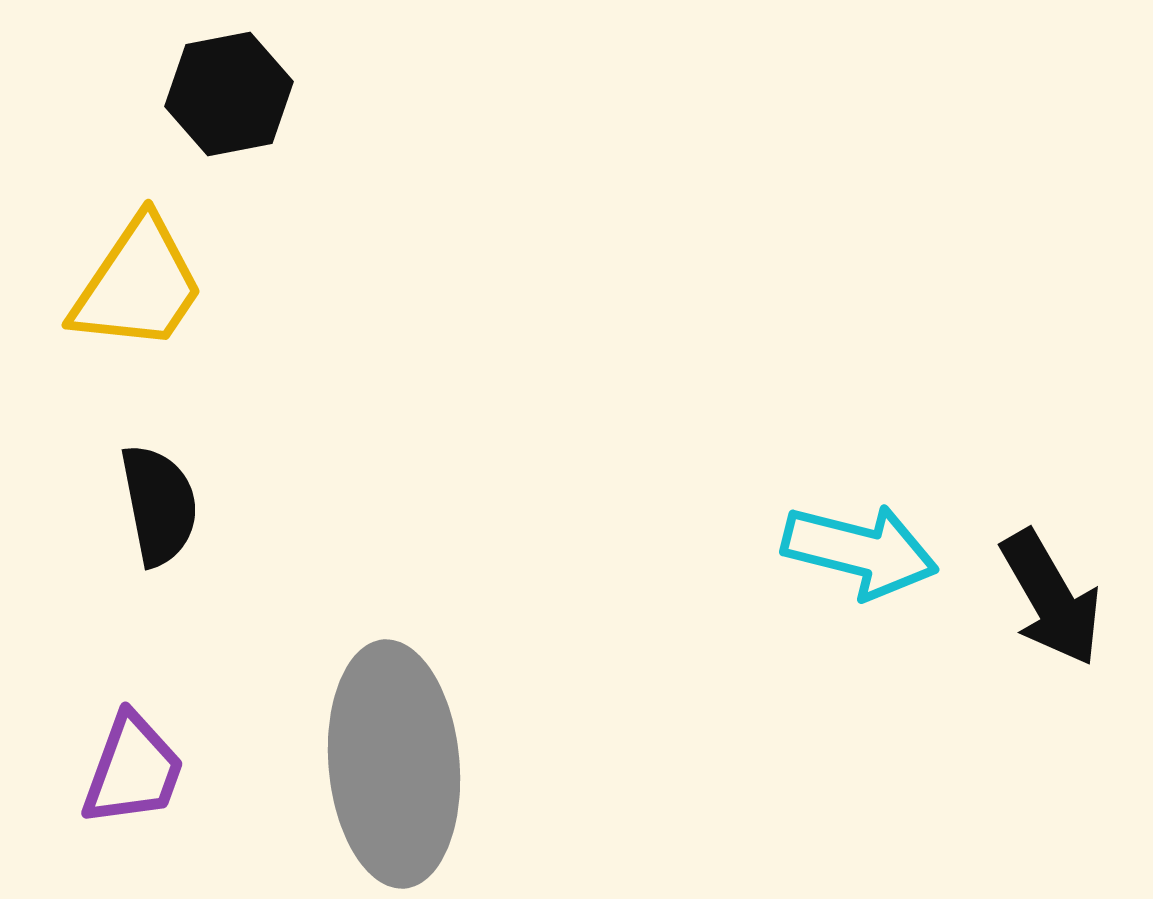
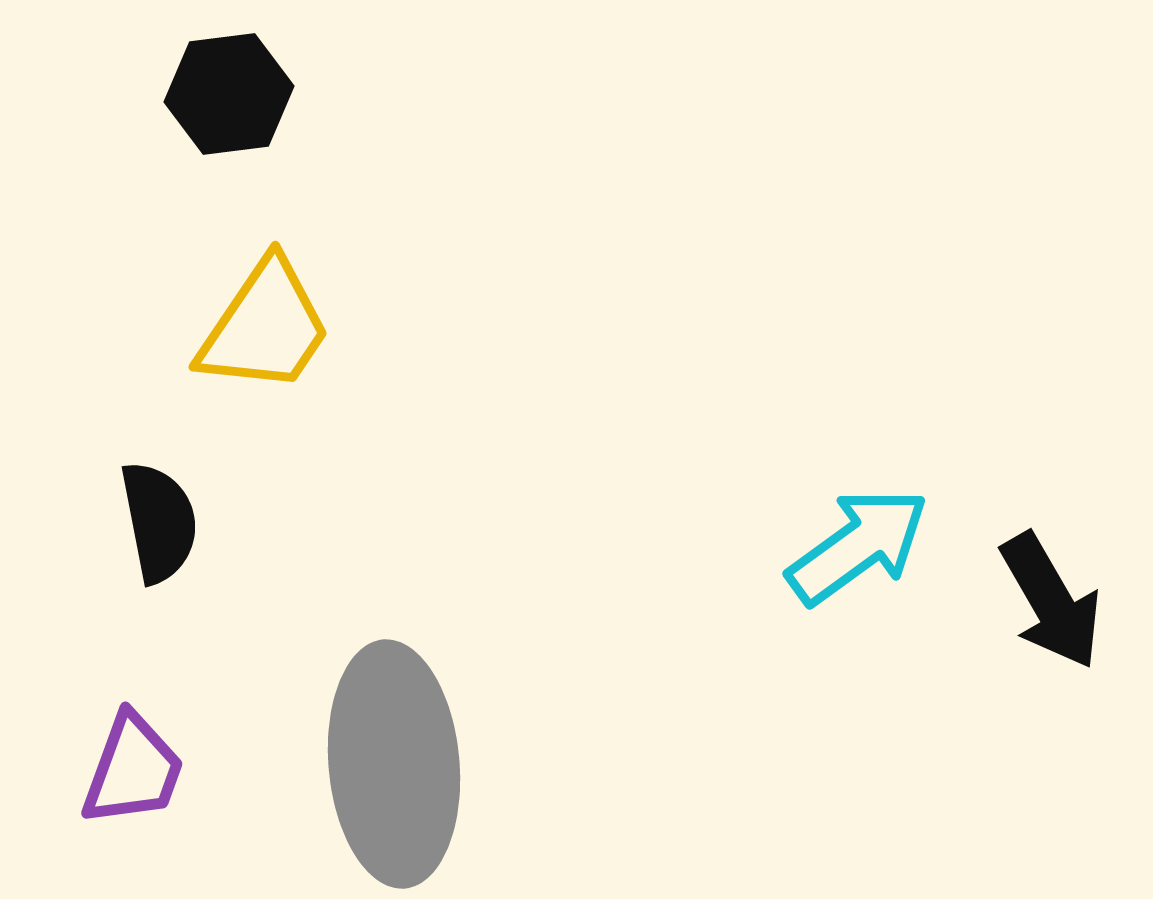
black hexagon: rotated 4 degrees clockwise
yellow trapezoid: moved 127 px right, 42 px down
black semicircle: moved 17 px down
cyan arrow: moved 2 px left, 5 px up; rotated 50 degrees counterclockwise
black arrow: moved 3 px down
